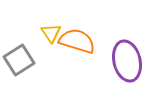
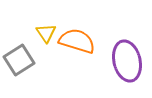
yellow triangle: moved 5 px left
